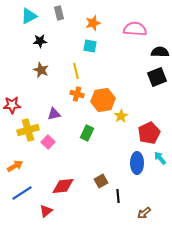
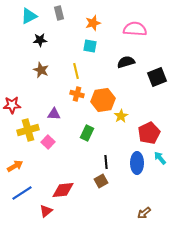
black star: moved 1 px up
black semicircle: moved 34 px left, 10 px down; rotated 18 degrees counterclockwise
purple triangle: rotated 16 degrees clockwise
red diamond: moved 4 px down
black line: moved 12 px left, 34 px up
